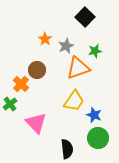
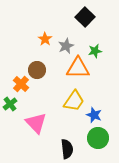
orange triangle: rotated 20 degrees clockwise
